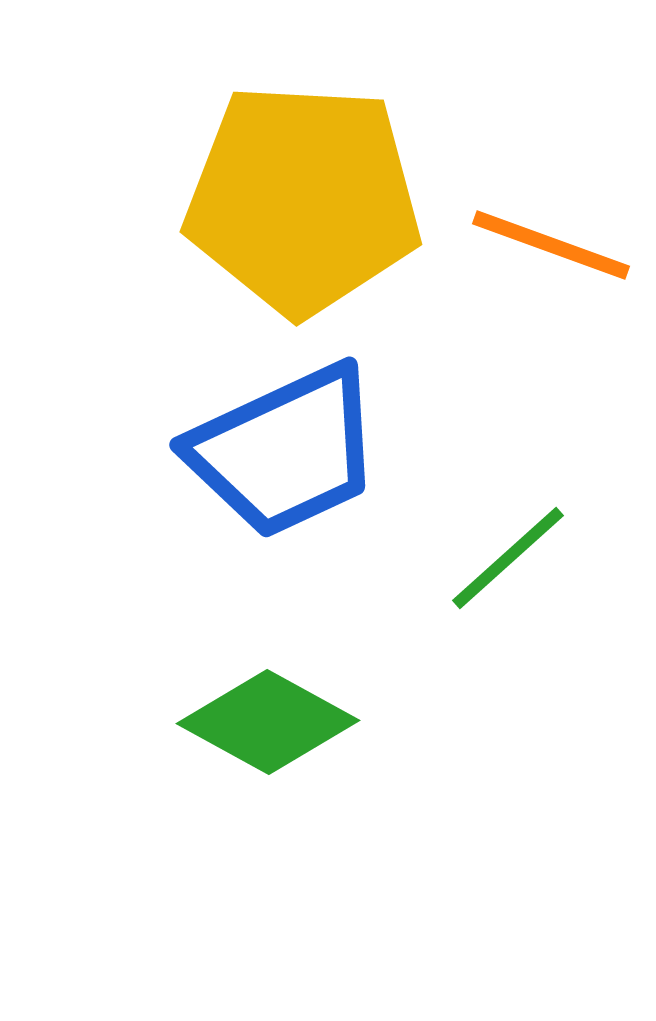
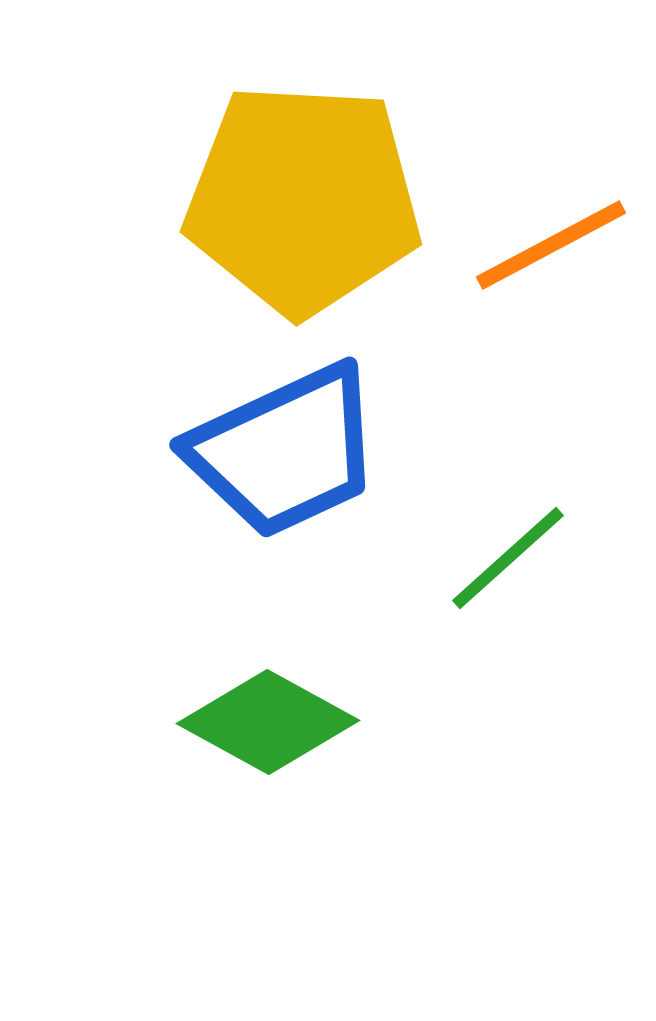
orange line: rotated 48 degrees counterclockwise
